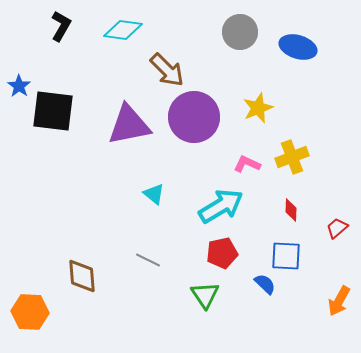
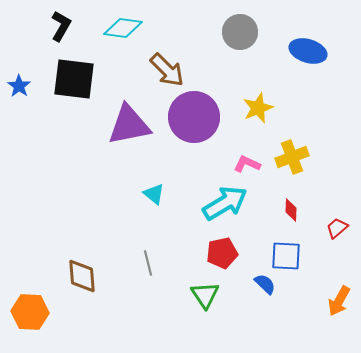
cyan diamond: moved 2 px up
blue ellipse: moved 10 px right, 4 px down
black square: moved 21 px right, 32 px up
cyan arrow: moved 4 px right, 3 px up
gray line: moved 3 px down; rotated 50 degrees clockwise
